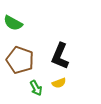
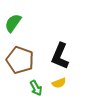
green semicircle: rotated 96 degrees clockwise
